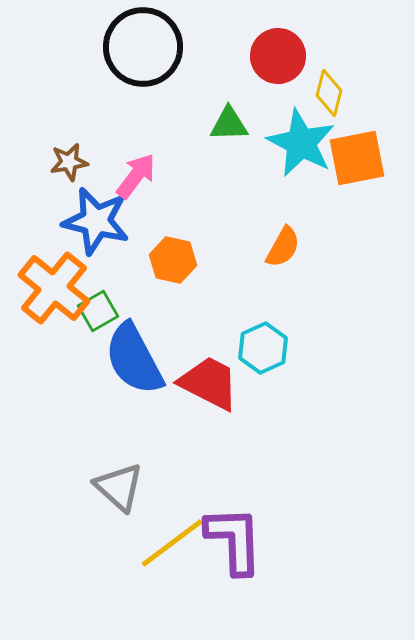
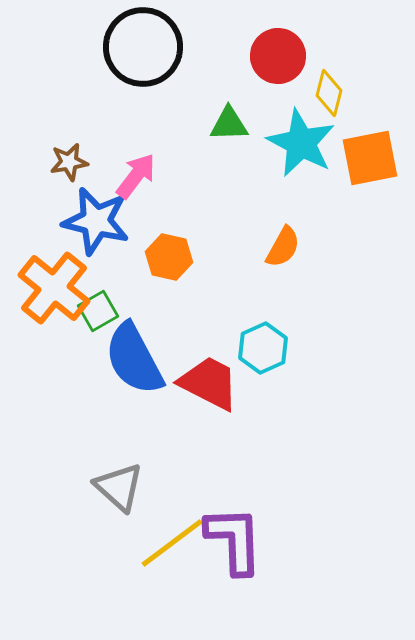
orange square: moved 13 px right
orange hexagon: moved 4 px left, 3 px up
